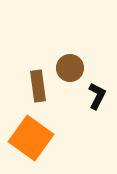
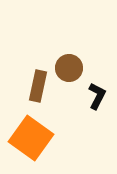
brown circle: moved 1 px left
brown rectangle: rotated 20 degrees clockwise
